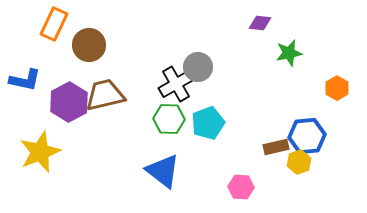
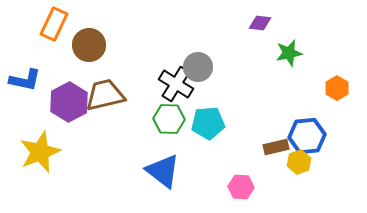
black cross: rotated 28 degrees counterclockwise
cyan pentagon: rotated 16 degrees clockwise
